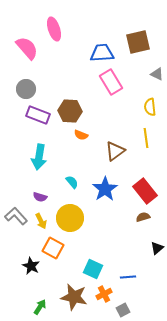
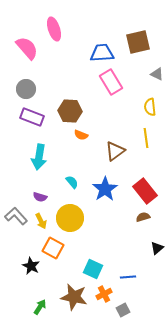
purple rectangle: moved 6 px left, 2 px down
